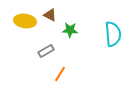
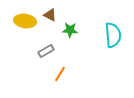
cyan semicircle: moved 1 px down
